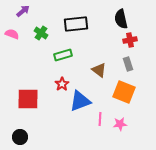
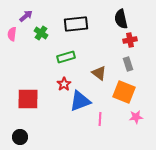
purple arrow: moved 3 px right, 5 px down
pink semicircle: rotated 104 degrees counterclockwise
green rectangle: moved 3 px right, 2 px down
brown triangle: moved 3 px down
red star: moved 2 px right
pink star: moved 16 px right, 7 px up
